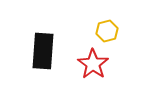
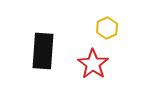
yellow hexagon: moved 3 px up; rotated 10 degrees counterclockwise
